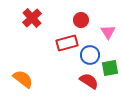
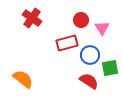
red cross: rotated 12 degrees counterclockwise
pink triangle: moved 6 px left, 4 px up
